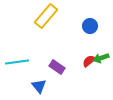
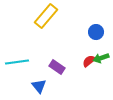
blue circle: moved 6 px right, 6 px down
